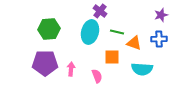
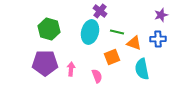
green hexagon: rotated 20 degrees clockwise
blue cross: moved 1 px left
orange square: rotated 21 degrees counterclockwise
cyan semicircle: rotated 75 degrees clockwise
